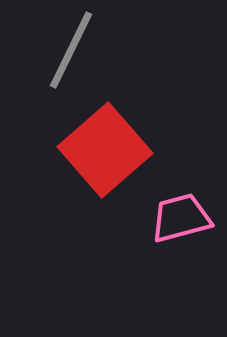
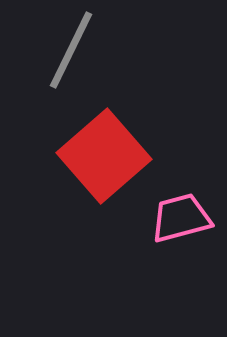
red square: moved 1 px left, 6 px down
